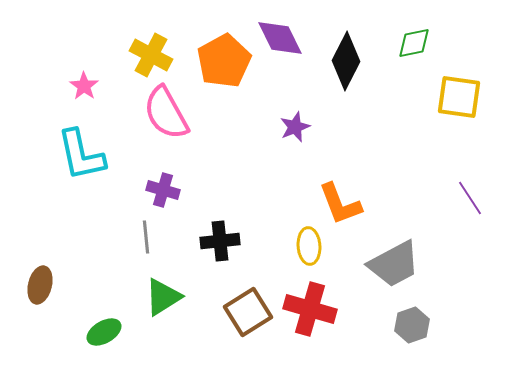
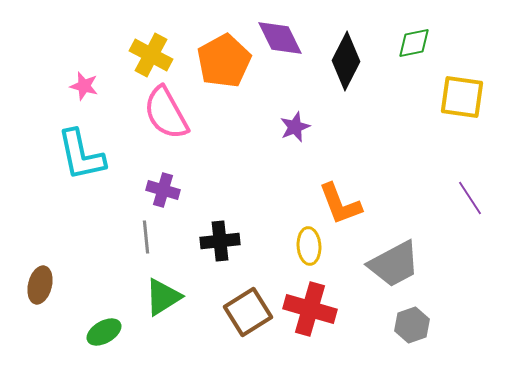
pink star: rotated 20 degrees counterclockwise
yellow square: moved 3 px right
